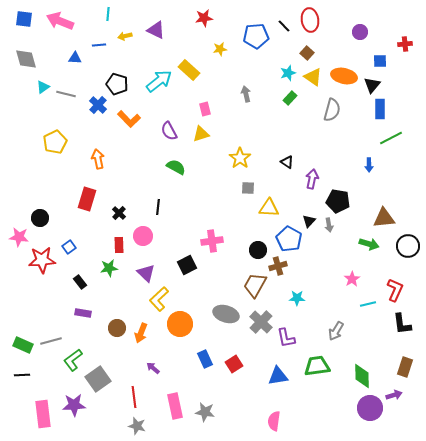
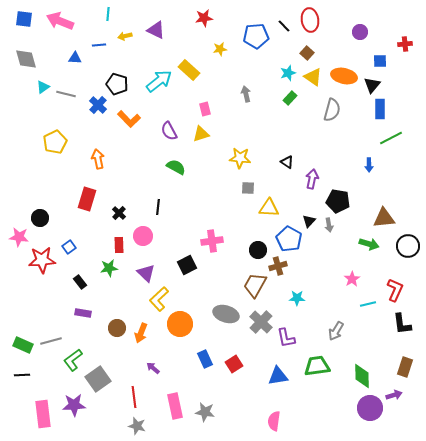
yellow star at (240, 158): rotated 30 degrees counterclockwise
